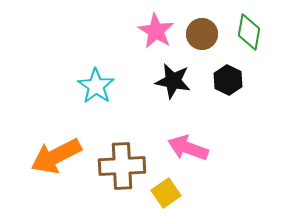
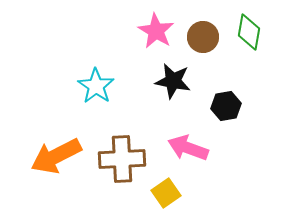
brown circle: moved 1 px right, 3 px down
black hexagon: moved 2 px left, 26 px down; rotated 24 degrees clockwise
brown cross: moved 7 px up
